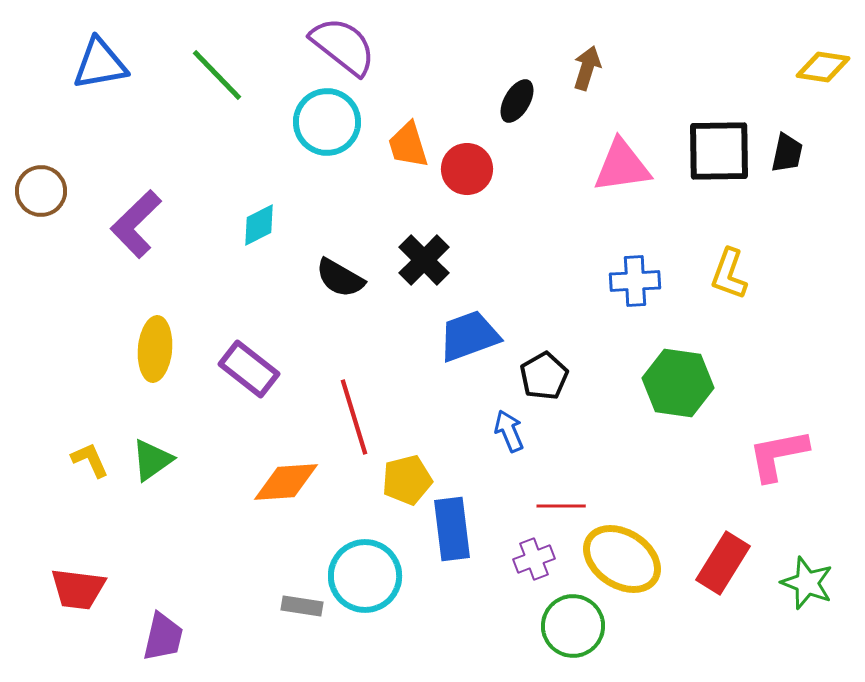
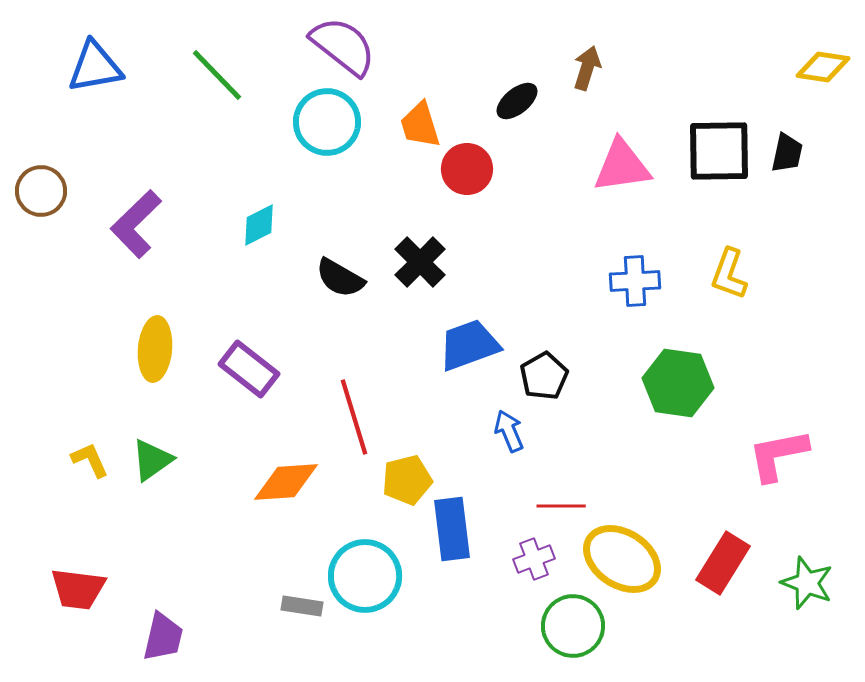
blue triangle at (100, 64): moved 5 px left, 3 px down
black ellipse at (517, 101): rotated 21 degrees clockwise
orange trapezoid at (408, 145): moved 12 px right, 20 px up
black cross at (424, 260): moved 4 px left, 2 px down
blue trapezoid at (469, 336): moved 9 px down
